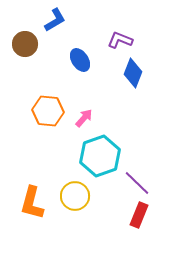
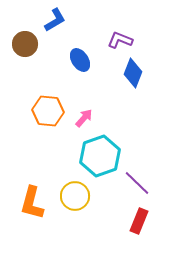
red rectangle: moved 6 px down
